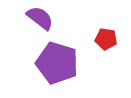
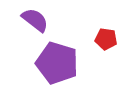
purple semicircle: moved 5 px left, 2 px down
